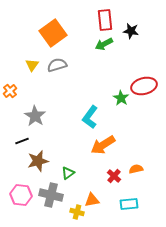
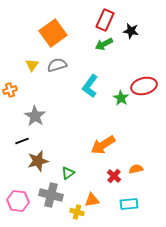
red rectangle: rotated 30 degrees clockwise
orange cross: moved 1 px up; rotated 24 degrees clockwise
cyan L-shape: moved 31 px up
pink hexagon: moved 3 px left, 6 px down
